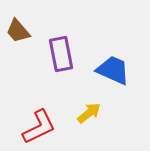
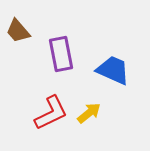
red L-shape: moved 12 px right, 14 px up
